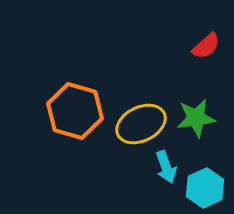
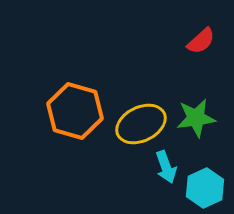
red semicircle: moved 5 px left, 5 px up
